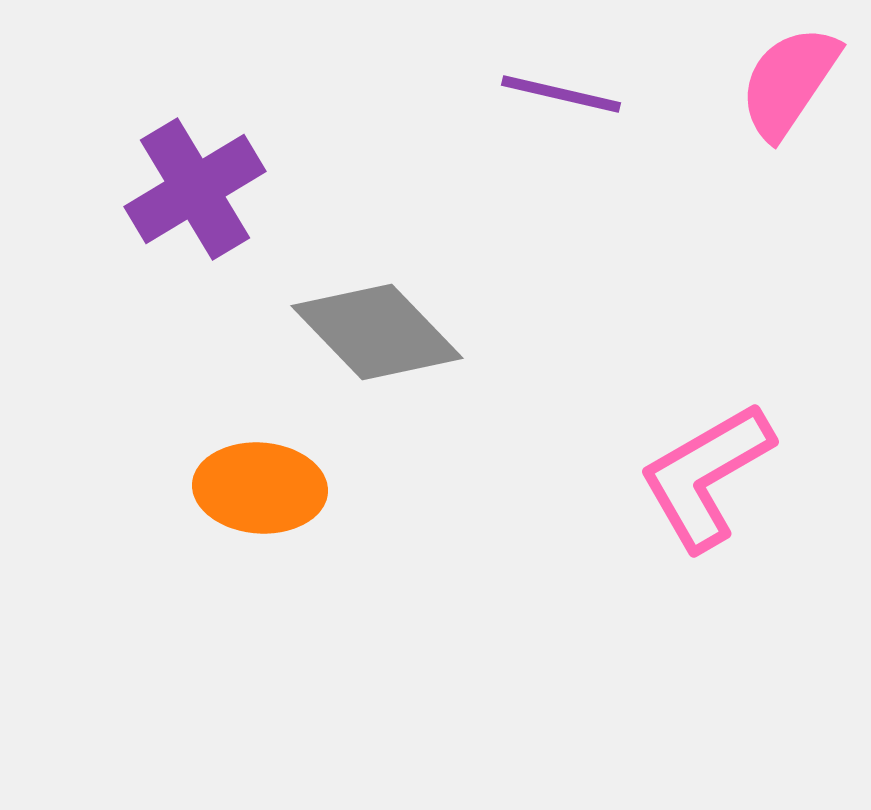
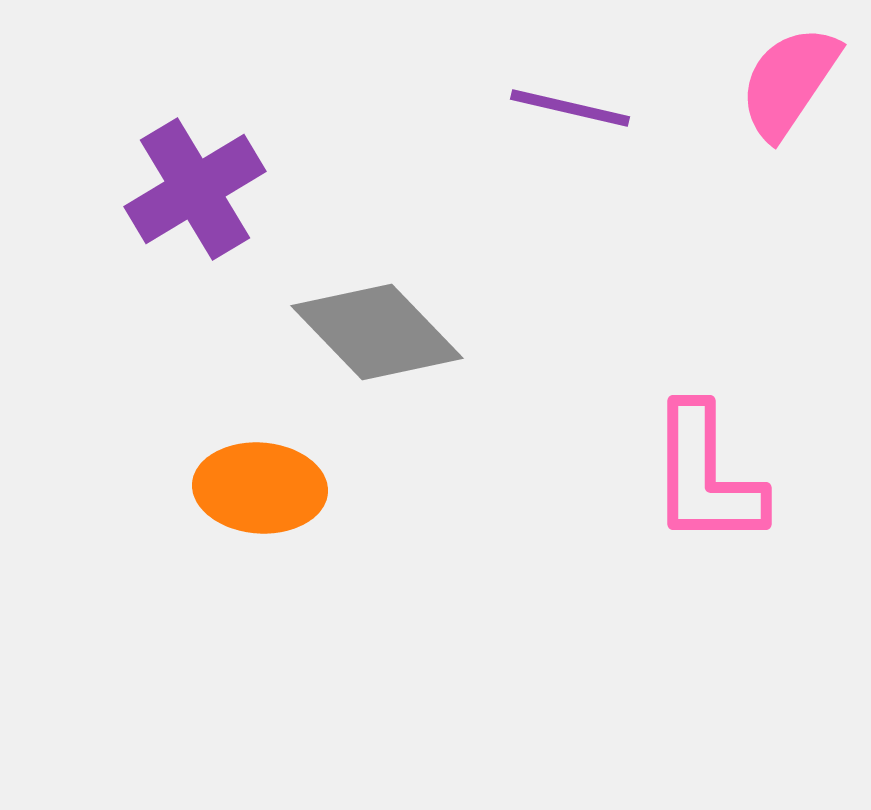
purple line: moved 9 px right, 14 px down
pink L-shape: rotated 60 degrees counterclockwise
